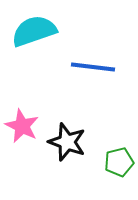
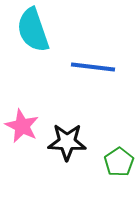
cyan semicircle: moved 1 px left, 1 px up; rotated 90 degrees counterclockwise
black star: rotated 18 degrees counterclockwise
green pentagon: rotated 20 degrees counterclockwise
